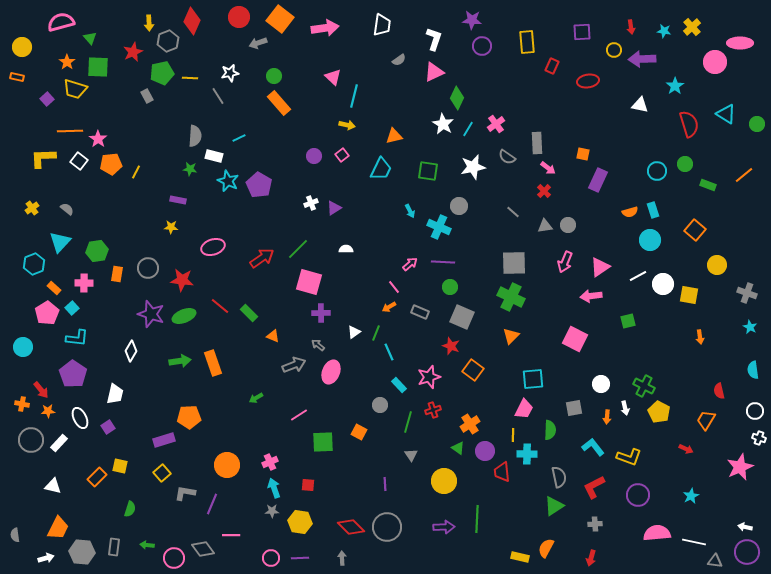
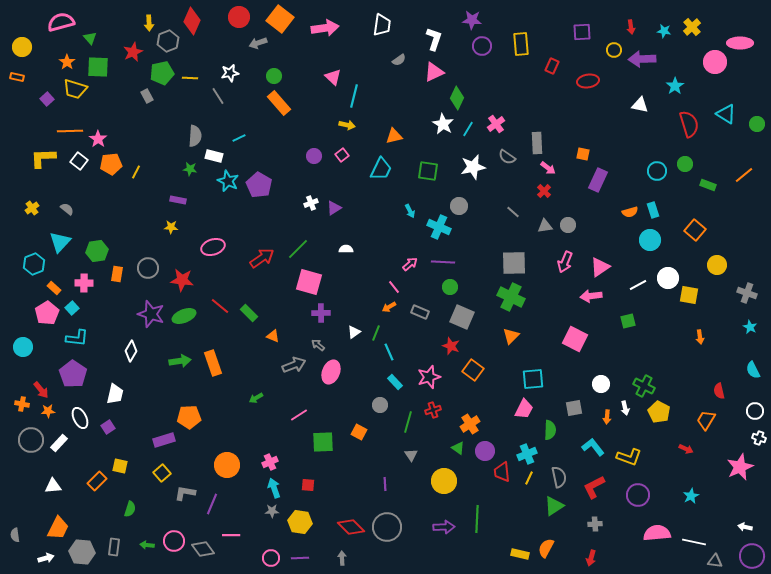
yellow rectangle at (527, 42): moved 6 px left, 2 px down
white line at (638, 276): moved 9 px down
white circle at (663, 284): moved 5 px right, 6 px up
cyan semicircle at (753, 370): rotated 18 degrees counterclockwise
cyan rectangle at (399, 385): moved 4 px left, 3 px up
yellow line at (513, 435): moved 16 px right, 43 px down; rotated 24 degrees clockwise
cyan cross at (527, 454): rotated 24 degrees counterclockwise
orange rectangle at (97, 477): moved 4 px down
white triangle at (53, 486): rotated 18 degrees counterclockwise
purple circle at (747, 552): moved 5 px right, 4 px down
yellow rectangle at (520, 557): moved 3 px up
pink circle at (174, 558): moved 17 px up
